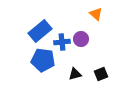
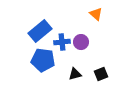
purple circle: moved 3 px down
